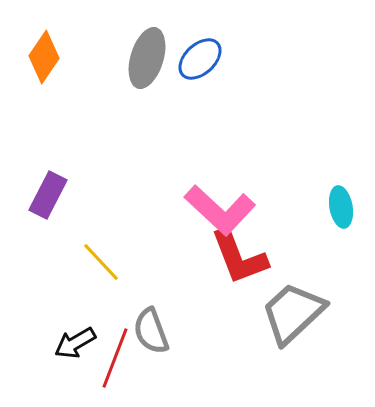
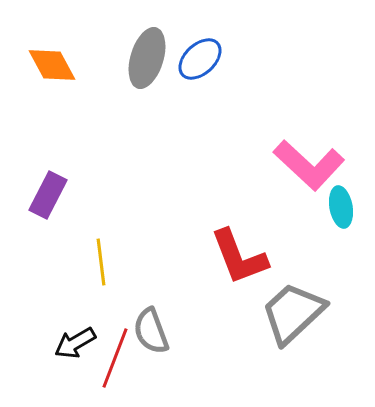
orange diamond: moved 8 px right, 8 px down; rotated 63 degrees counterclockwise
pink L-shape: moved 89 px right, 45 px up
yellow line: rotated 36 degrees clockwise
